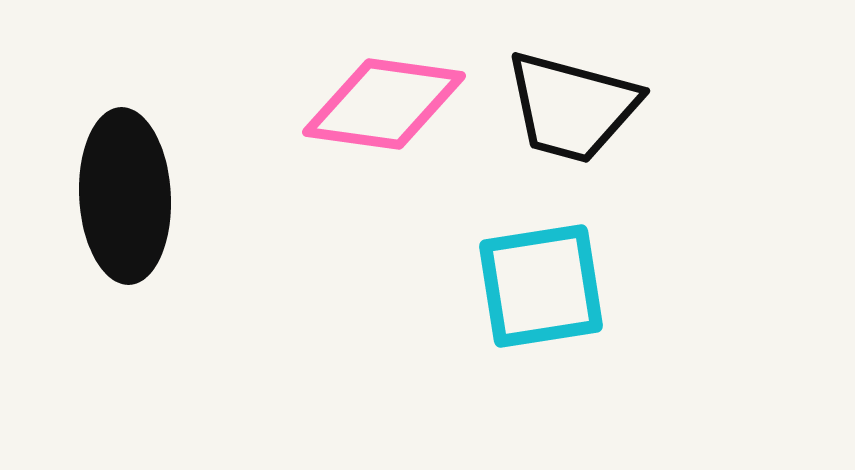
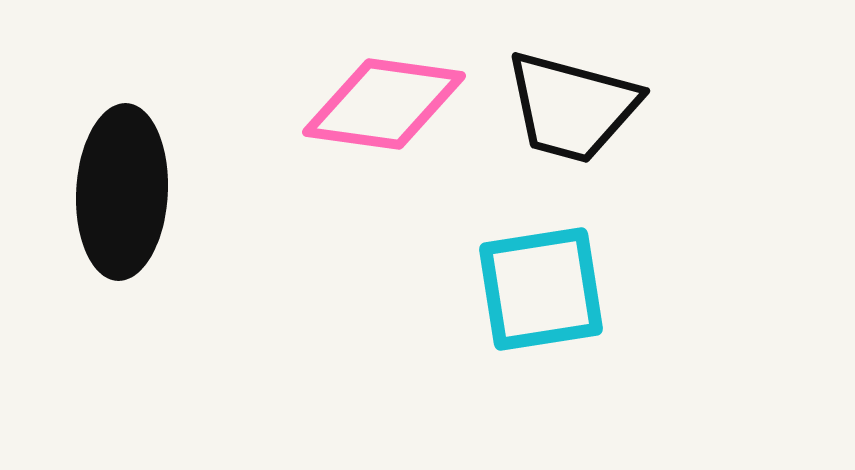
black ellipse: moved 3 px left, 4 px up; rotated 6 degrees clockwise
cyan square: moved 3 px down
